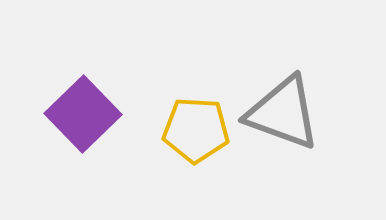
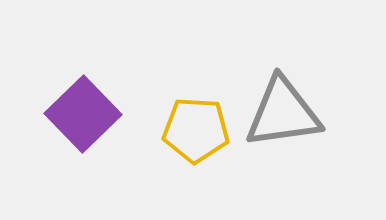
gray triangle: rotated 28 degrees counterclockwise
